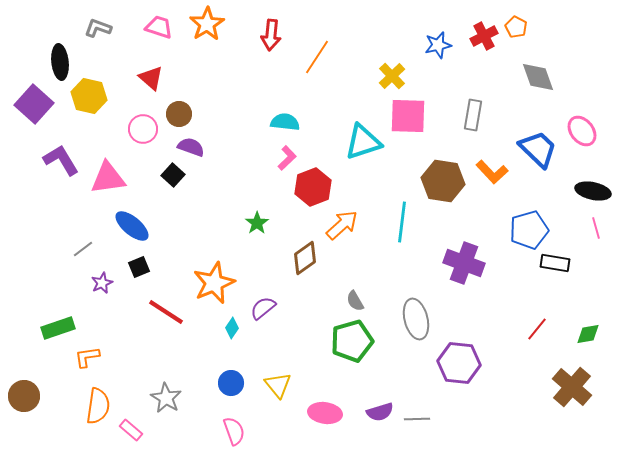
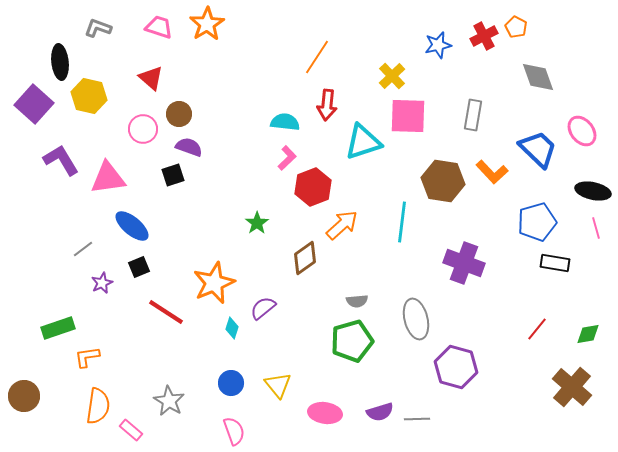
red arrow at (271, 35): moved 56 px right, 70 px down
purple semicircle at (191, 147): moved 2 px left
black square at (173, 175): rotated 30 degrees clockwise
blue pentagon at (529, 230): moved 8 px right, 8 px up
gray semicircle at (355, 301): moved 2 px right; rotated 65 degrees counterclockwise
cyan diamond at (232, 328): rotated 15 degrees counterclockwise
purple hexagon at (459, 363): moved 3 px left, 4 px down; rotated 9 degrees clockwise
gray star at (166, 398): moved 3 px right, 3 px down
